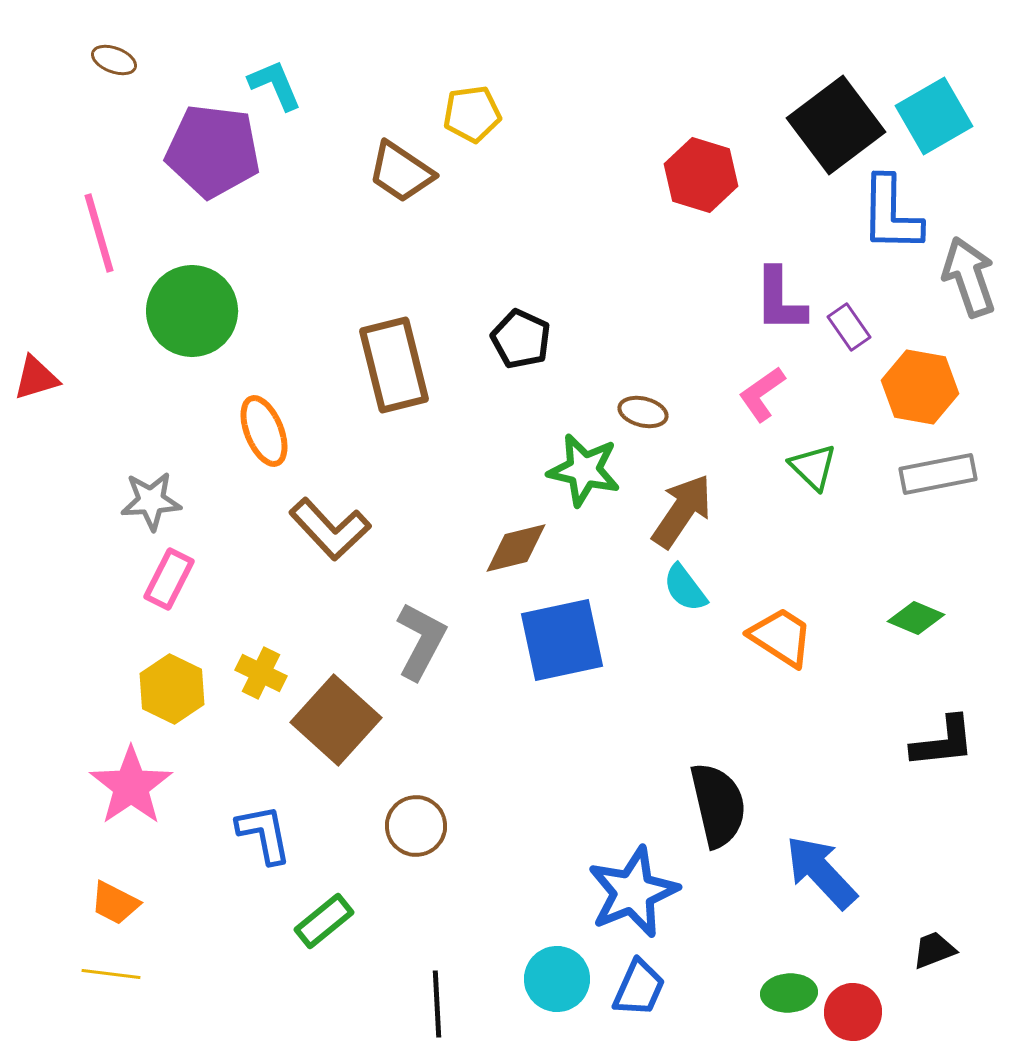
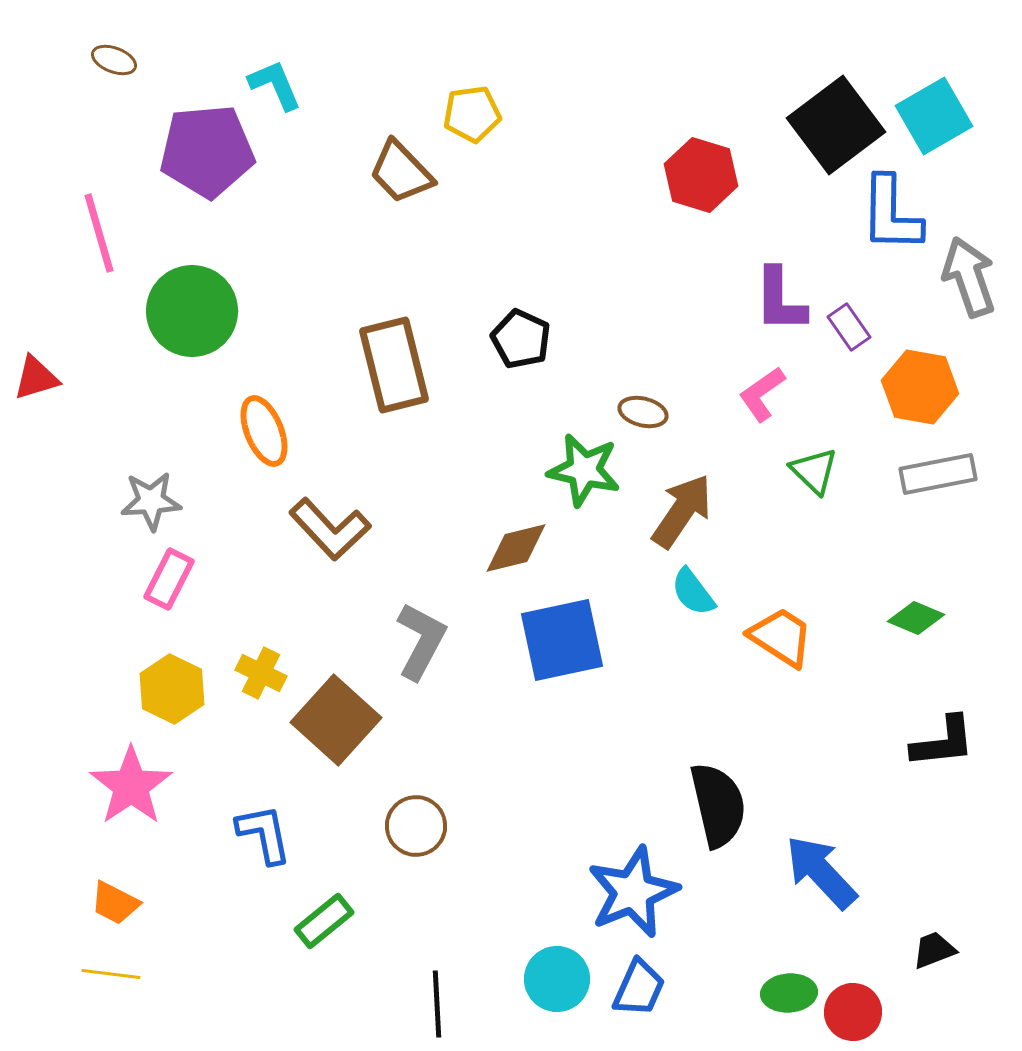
purple pentagon at (213, 151): moved 6 px left; rotated 12 degrees counterclockwise
brown trapezoid at (401, 172): rotated 12 degrees clockwise
green triangle at (813, 467): moved 1 px right, 4 px down
cyan semicircle at (685, 588): moved 8 px right, 4 px down
